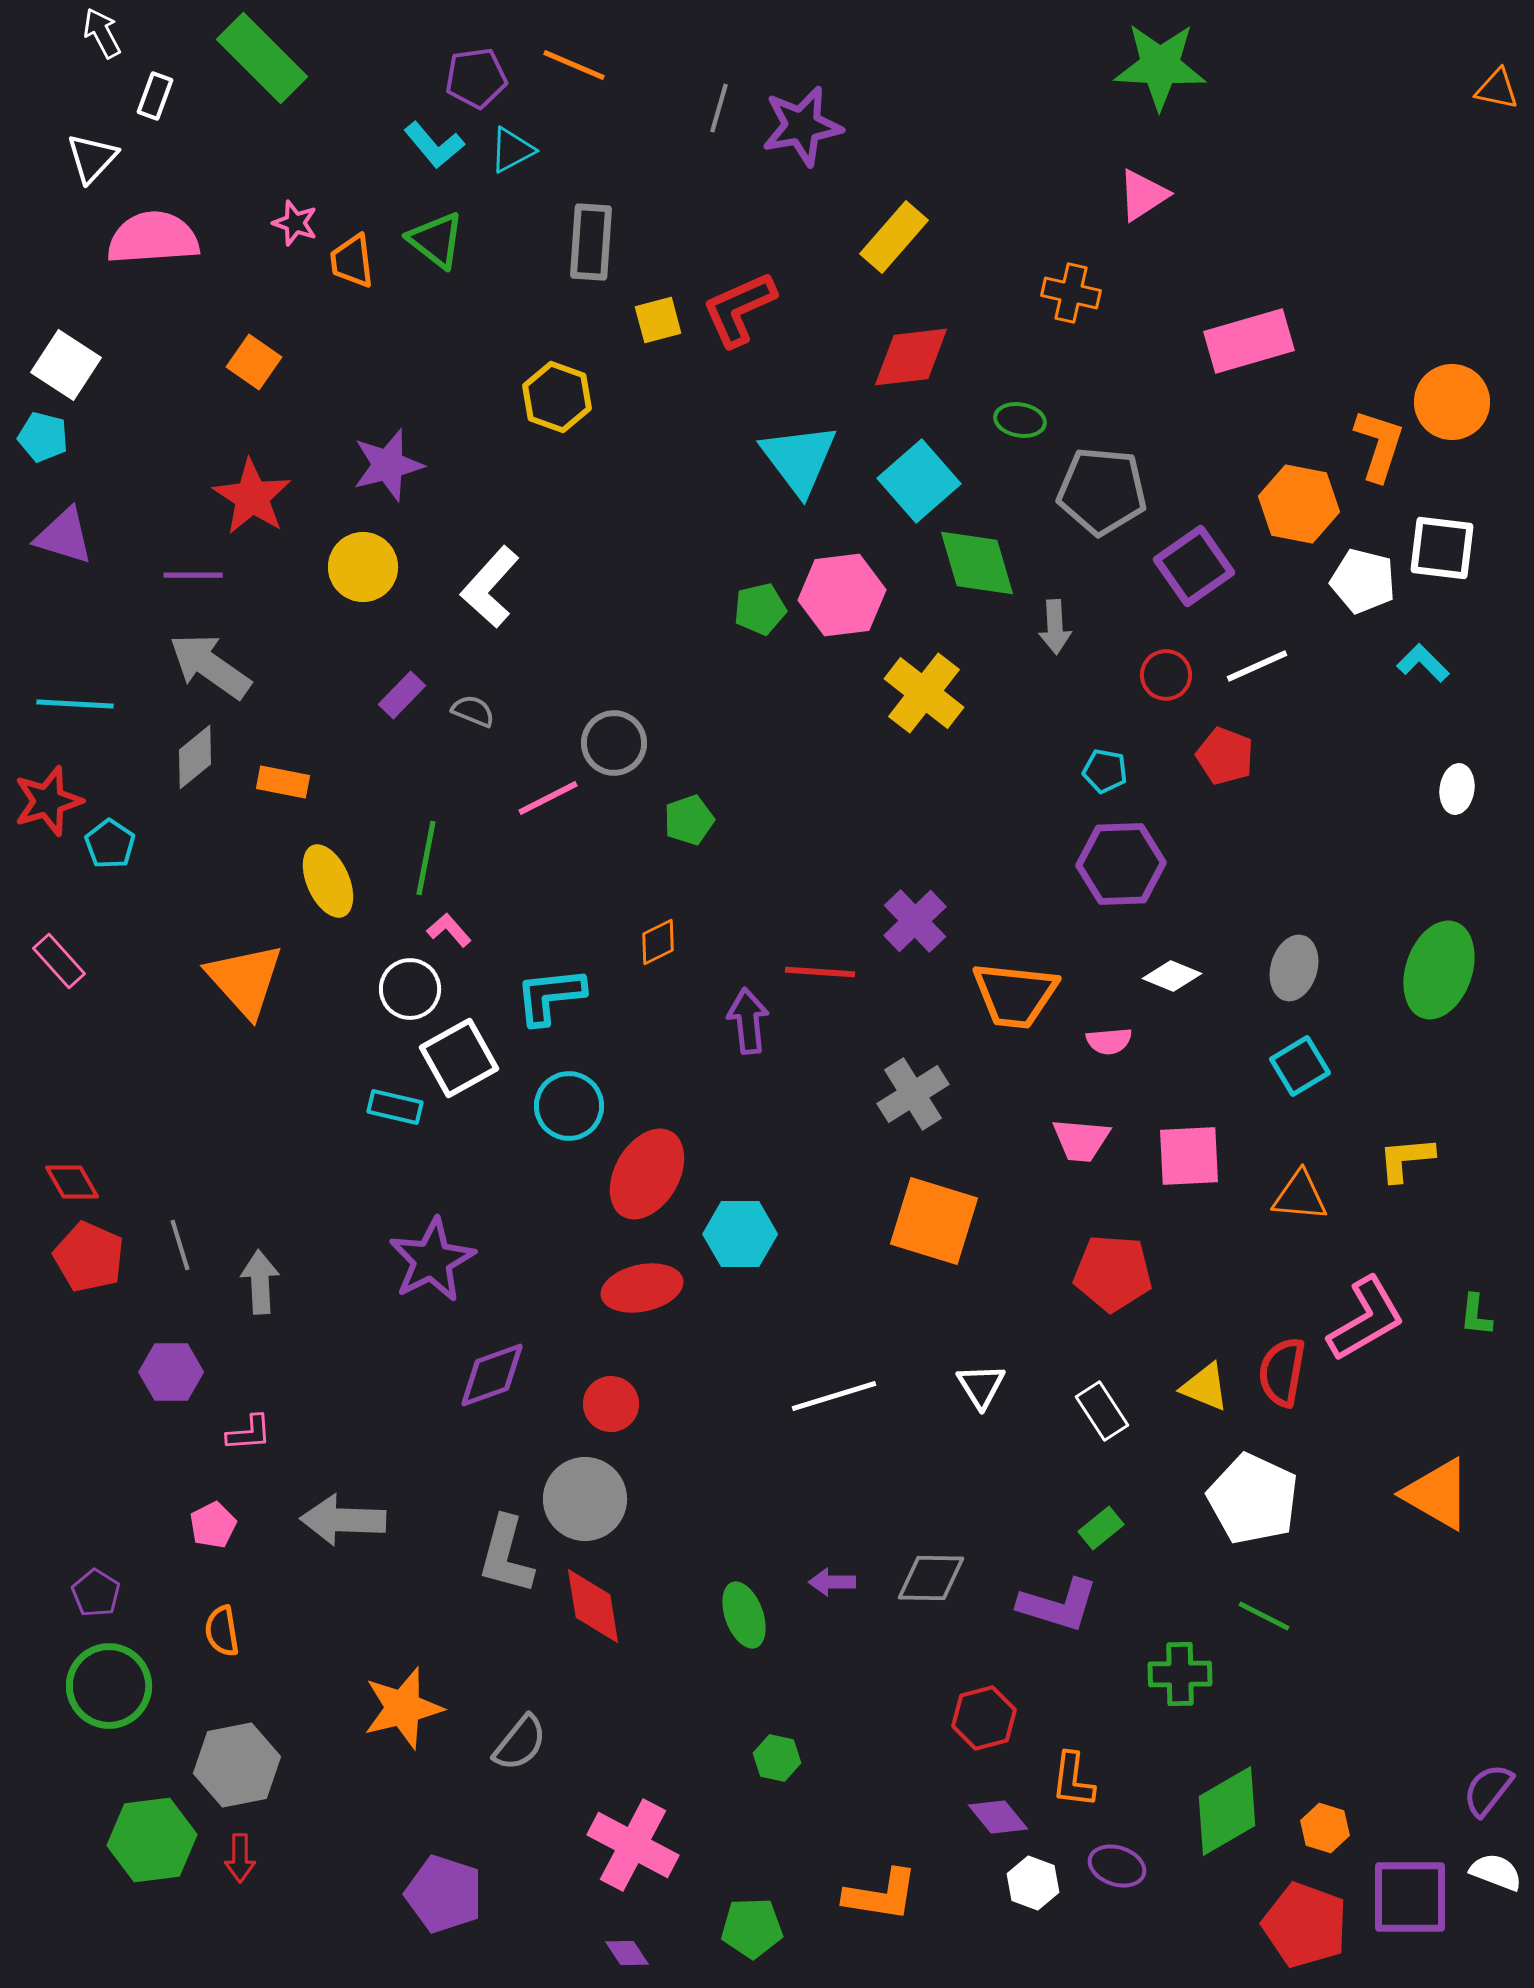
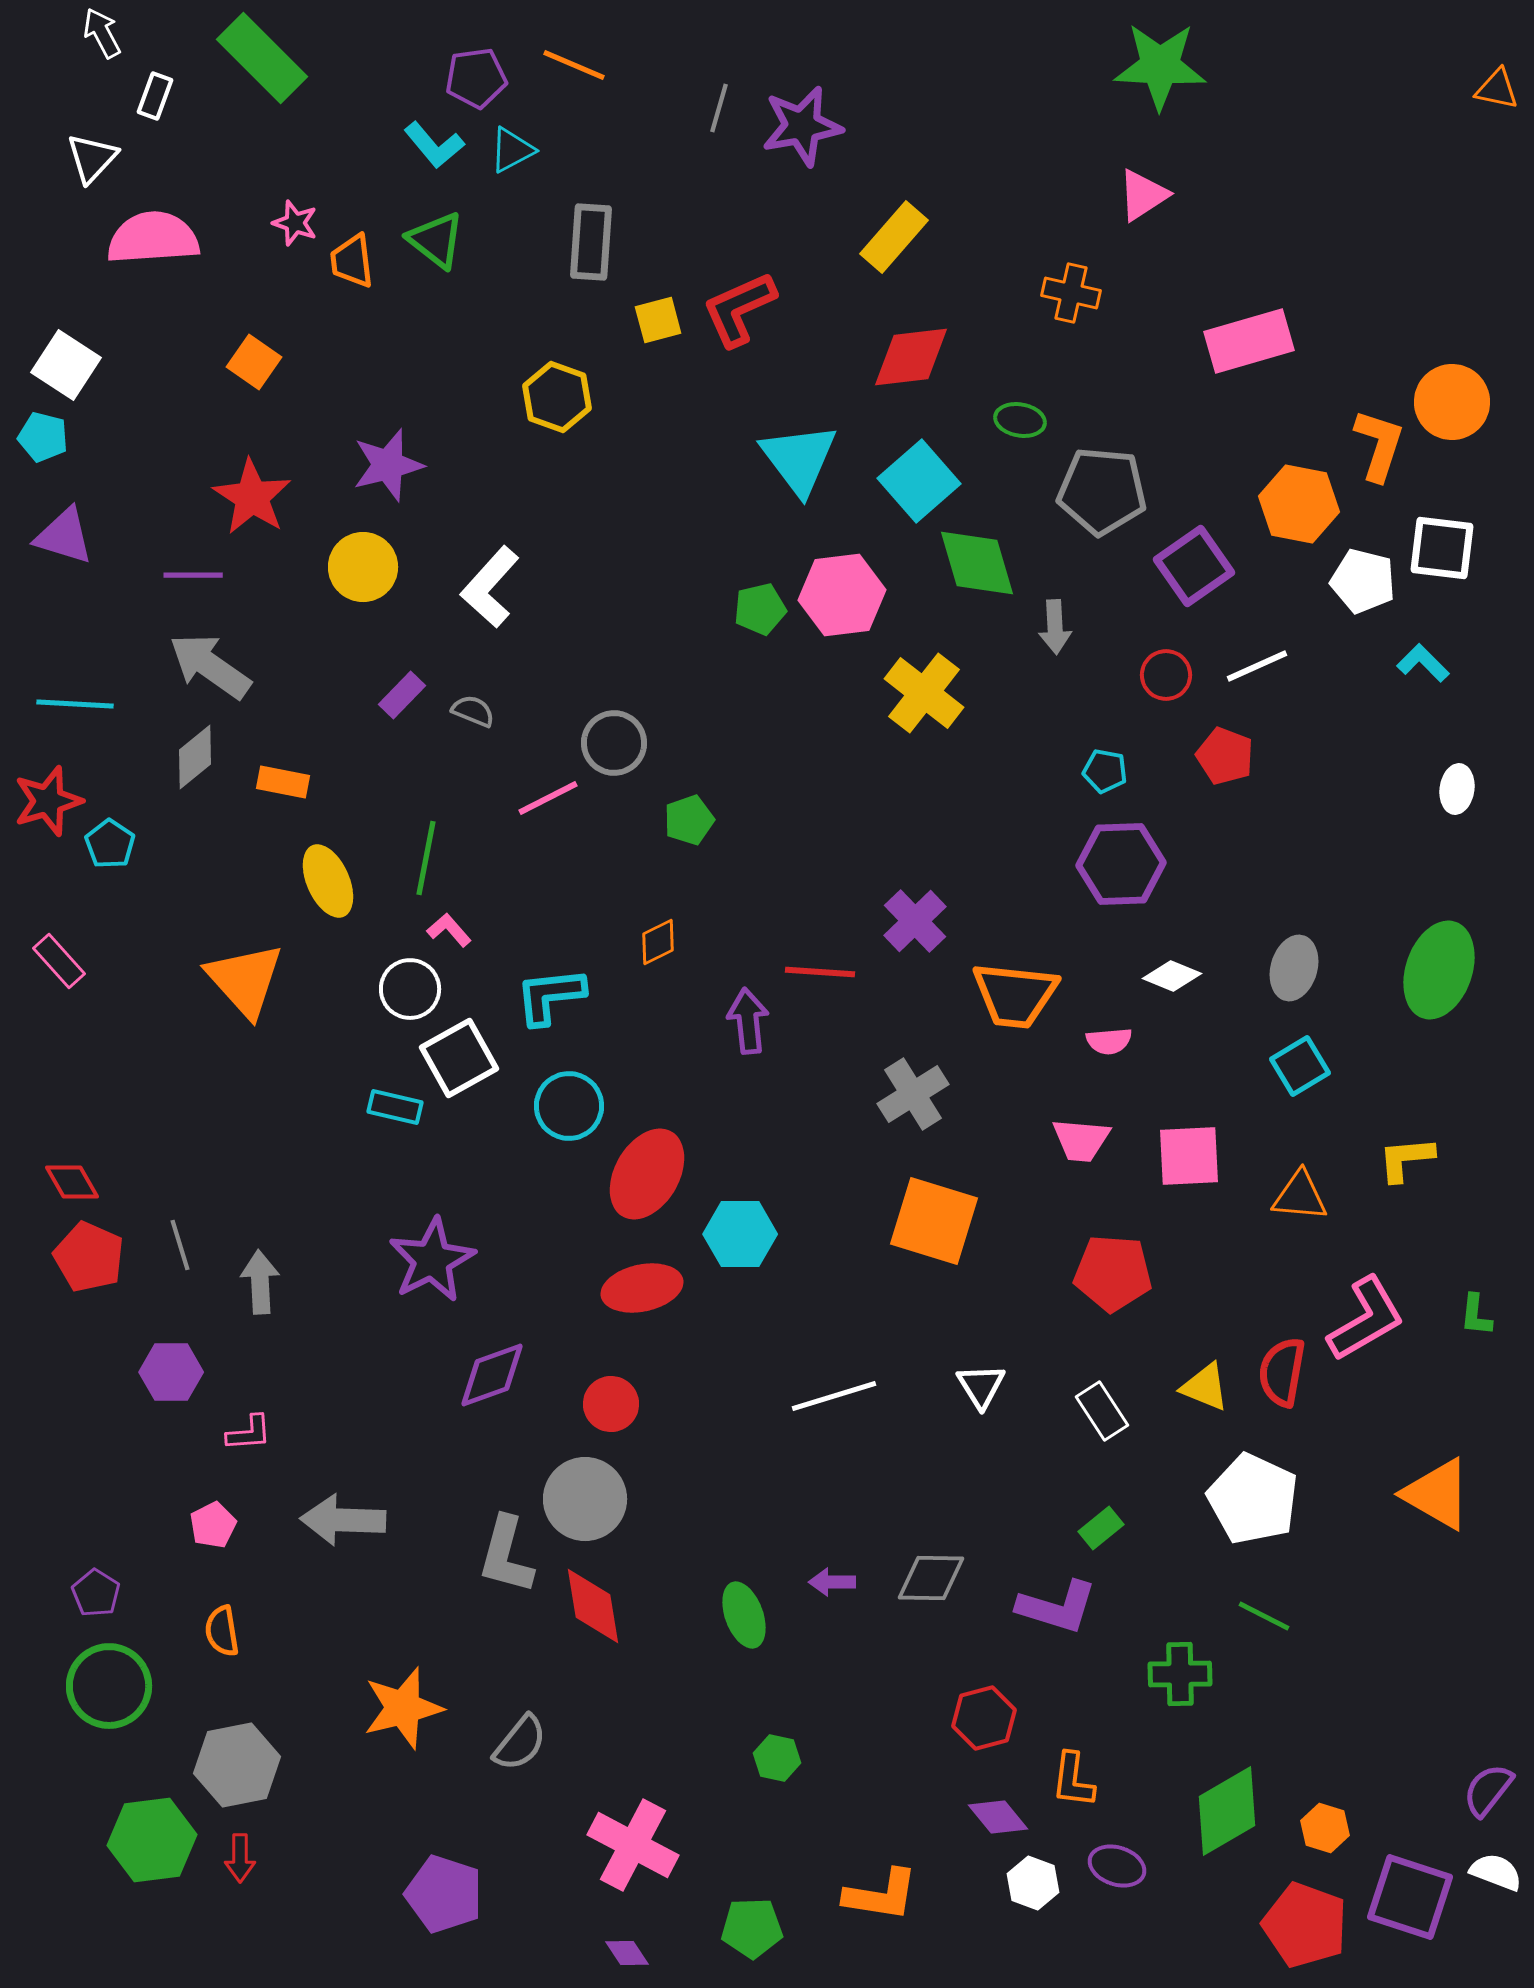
purple L-shape at (1058, 1605): moved 1 px left, 2 px down
purple square at (1410, 1897): rotated 18 degrees clockwise
